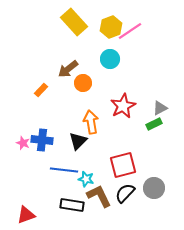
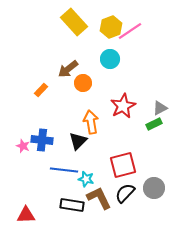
pink star: moved 3 px down
brown L-shape: moved 2 px down
red triangle: rotated 18 degrees clockwise
